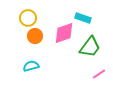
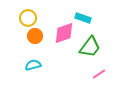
cyan semicircle: moved 2 px right, 1 px up
